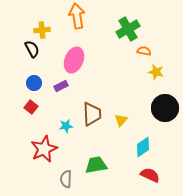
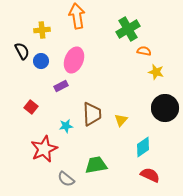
black semicircle: moved 10 px left, 2 px down
blue circle: moved 7 px right, 22 px up
gray semicircle: rotated 54 degrees counterclockwise
